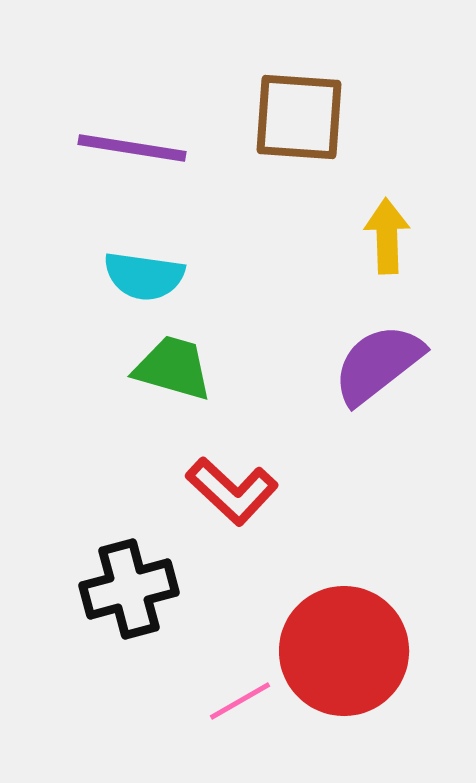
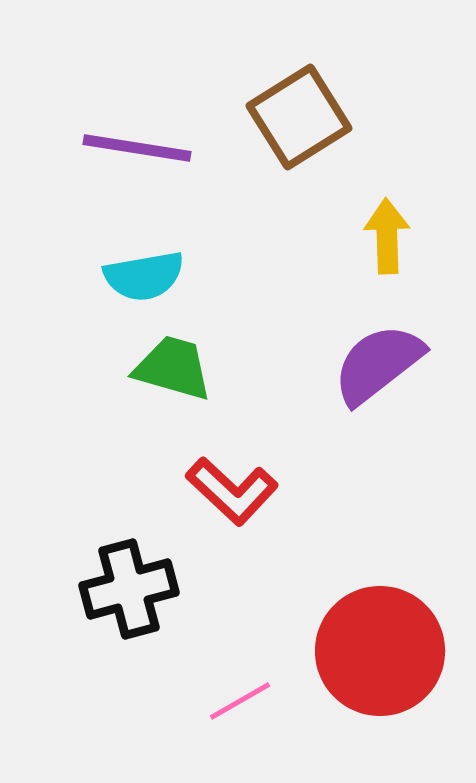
brown square: rotated 36 degrees counterclockwise
purple line: moved 5 px right
cyan semicircle: rotated 18 degrees counterclockwise
red circle: moved 36 px right
